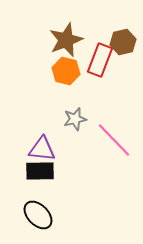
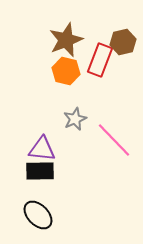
gray star: rotated 10 degrees counterclockwise
